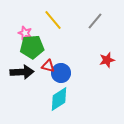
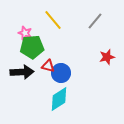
red star: moved 3 px up
